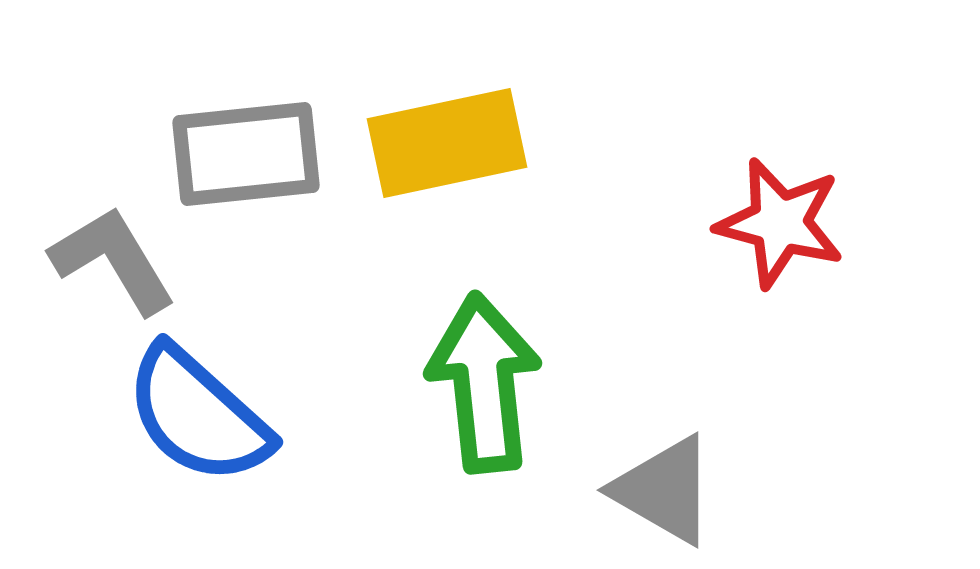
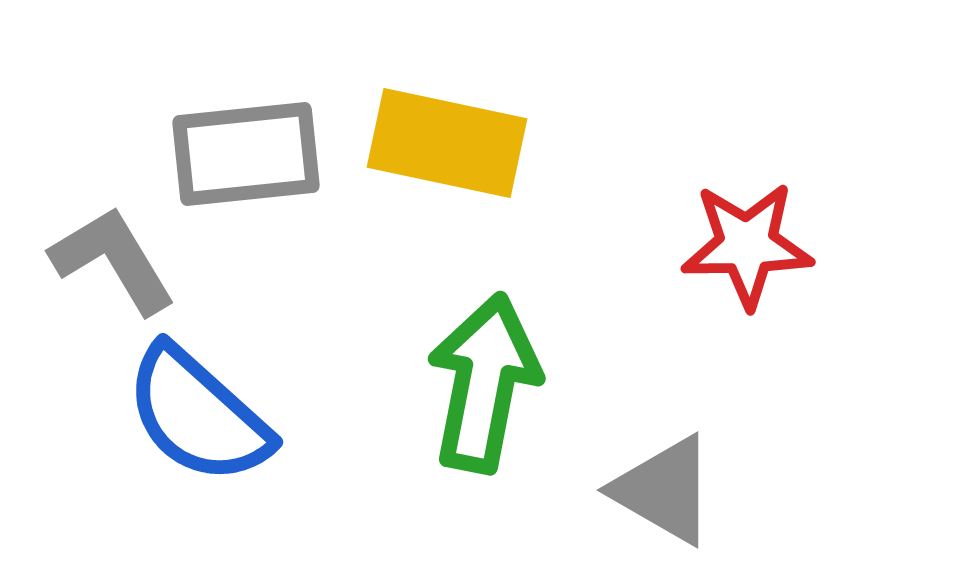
yellow rectangle: rotated 24 degrees clockwise
red star: moved 33 px left, 22 px down; rotated 16 degrees counterclockwise
green arrow: rotated 17 degrees clockwise
